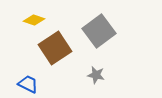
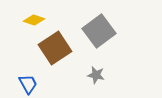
blue trapezoid: rotated 35 degrees clockwise
